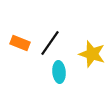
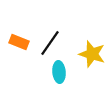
orange rectangle: moved 1 px left, 1 px up
